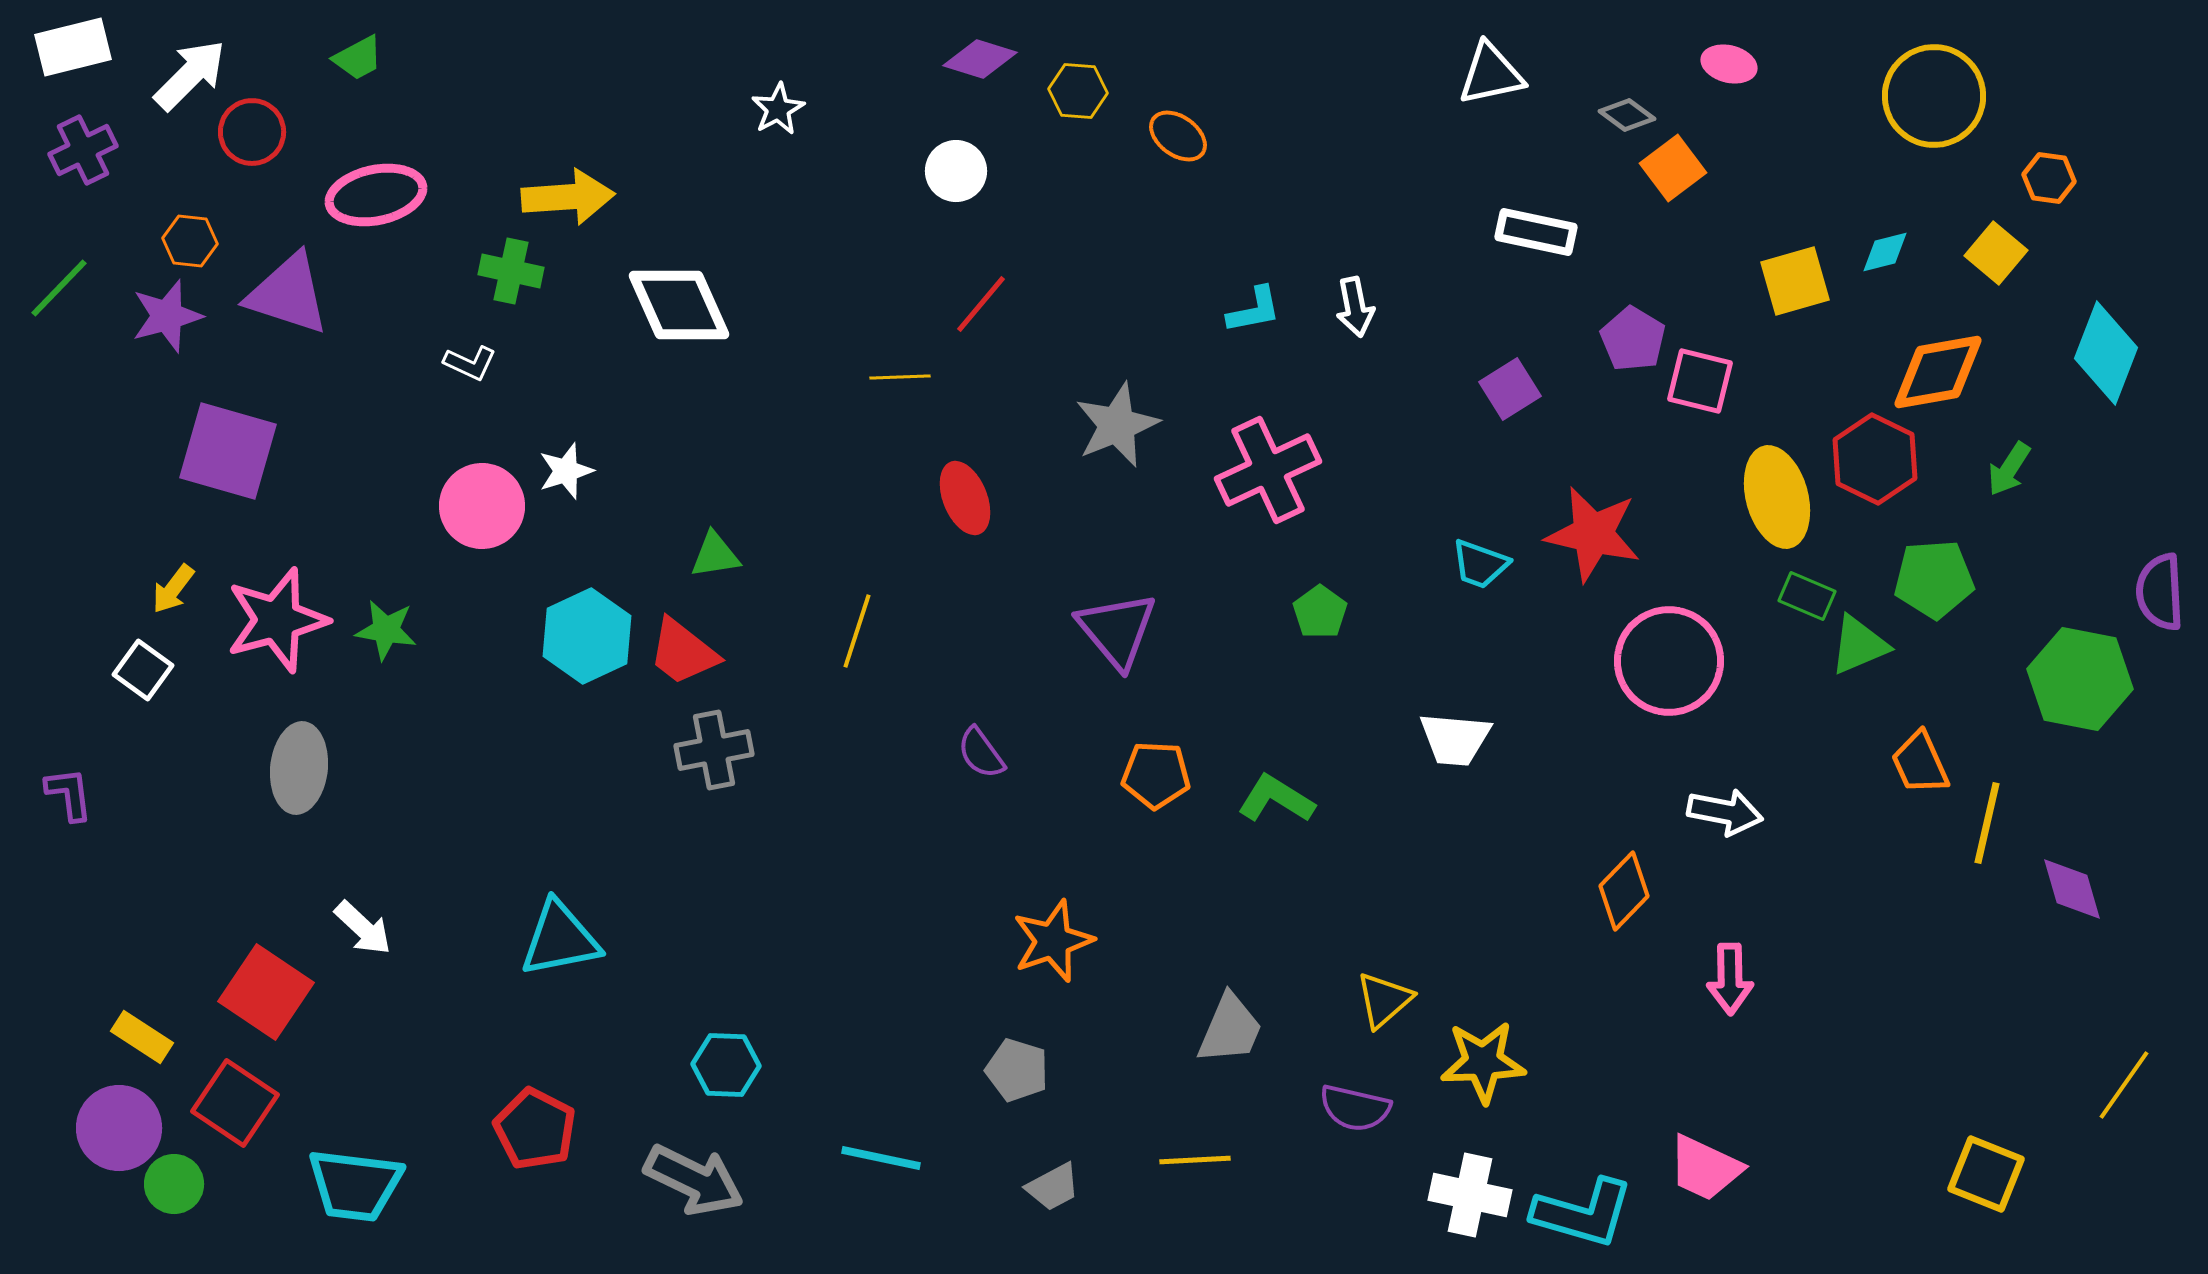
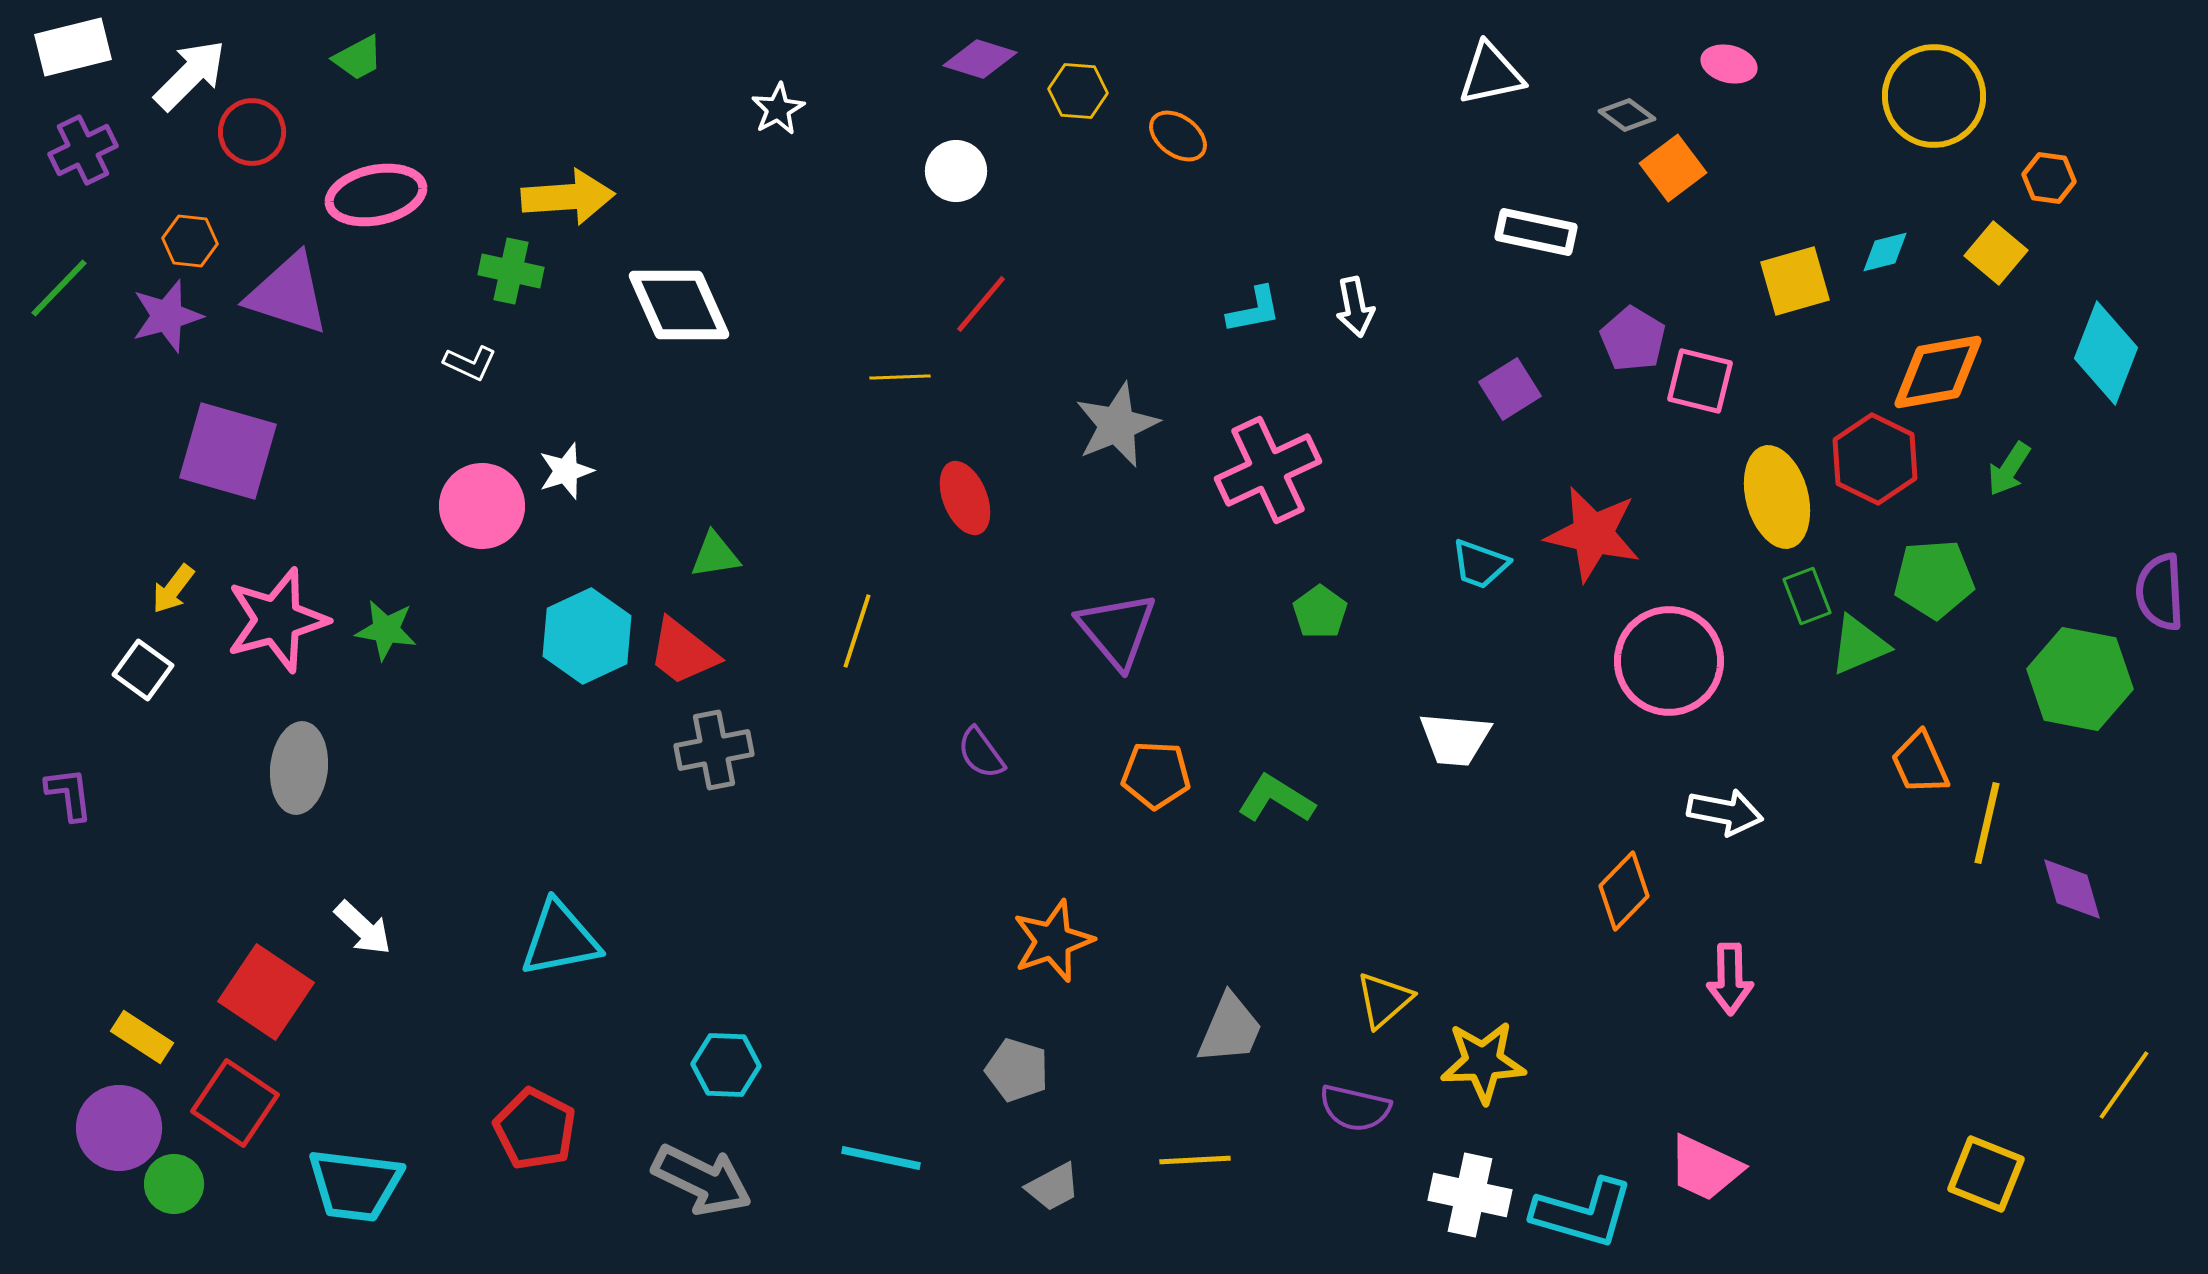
green rectangle at (1807, 596): rotated 46 degrees clockwise
gray arrow at (694, 1180): moved 8 px right
